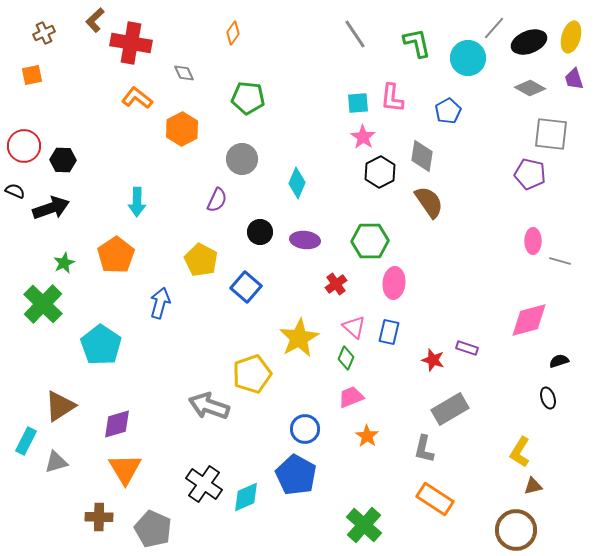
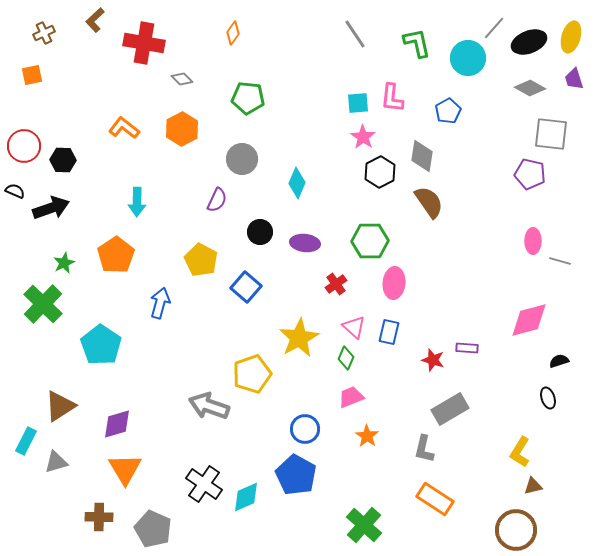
red cross at (131, 43): moved 13 px right
gray diamond at (184, 73): moved 2 px left, 6 px down; rotated 20 degrees counterclockwise
orange L-shape at (137, 98): moved 13 px left, 30 px down
purple ellipse at (305, 240): moved 3 px down
purple rectangle at (467, 348): rotated 15 degrees counterclockwise
